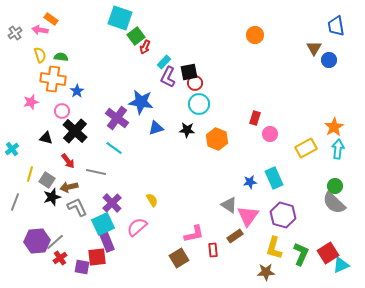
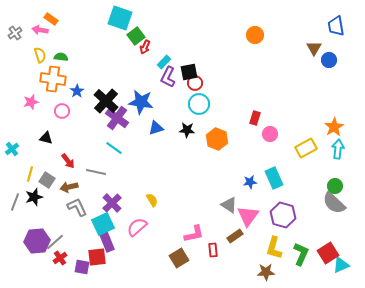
black cross at (75, 131): moved 31 px right, 30 px up
black star at (52, 197): moved 18 px left
